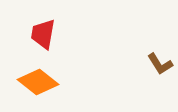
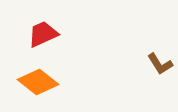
red trapezoid: rotated 56 degrees clockwise
